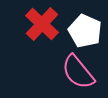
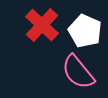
red cross: moved 1 px down
